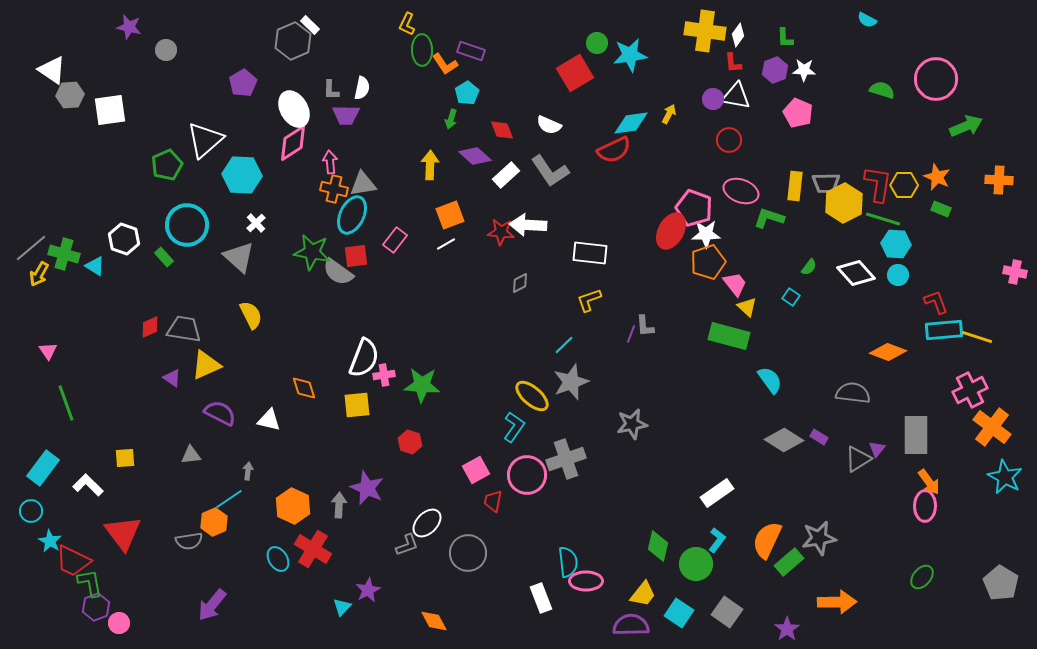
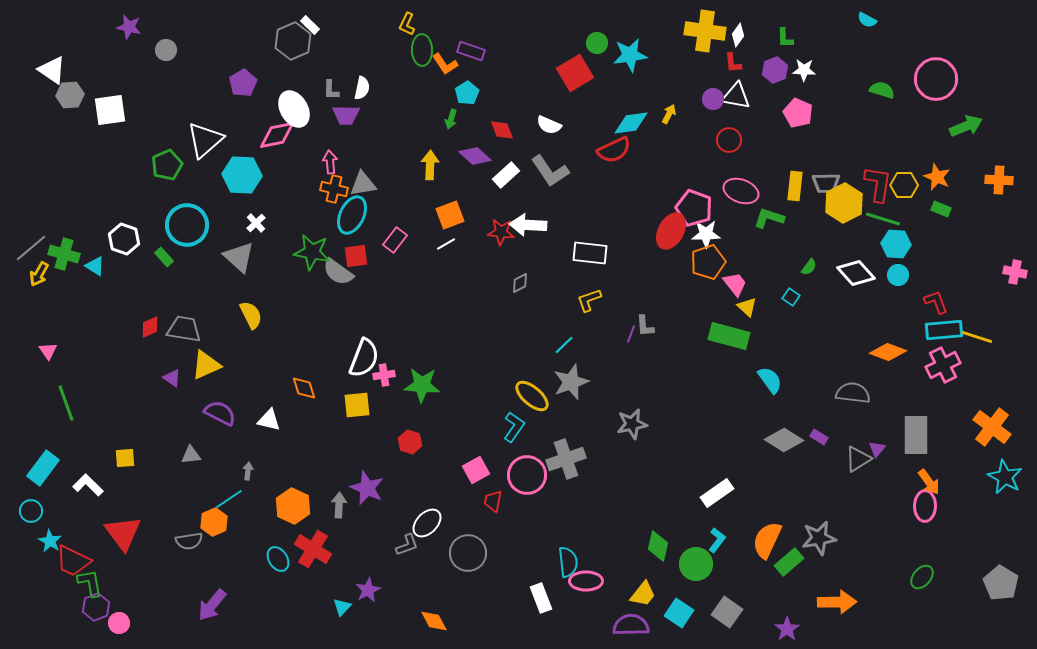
pink diamond at (293, 143): moved 16 px left, 8 px up; rotated 21 degrees clockwise
pink cross at (970, 390): moved 27 px left, 25 px up
